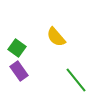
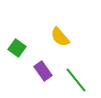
yellow semicircle: moved 4 px right
purple rectangle: moved 24 px right
